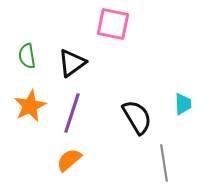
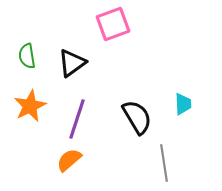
pink square: rotated 32 degrees counterclockwise
purple line: moved 5 px right, 6 px down
